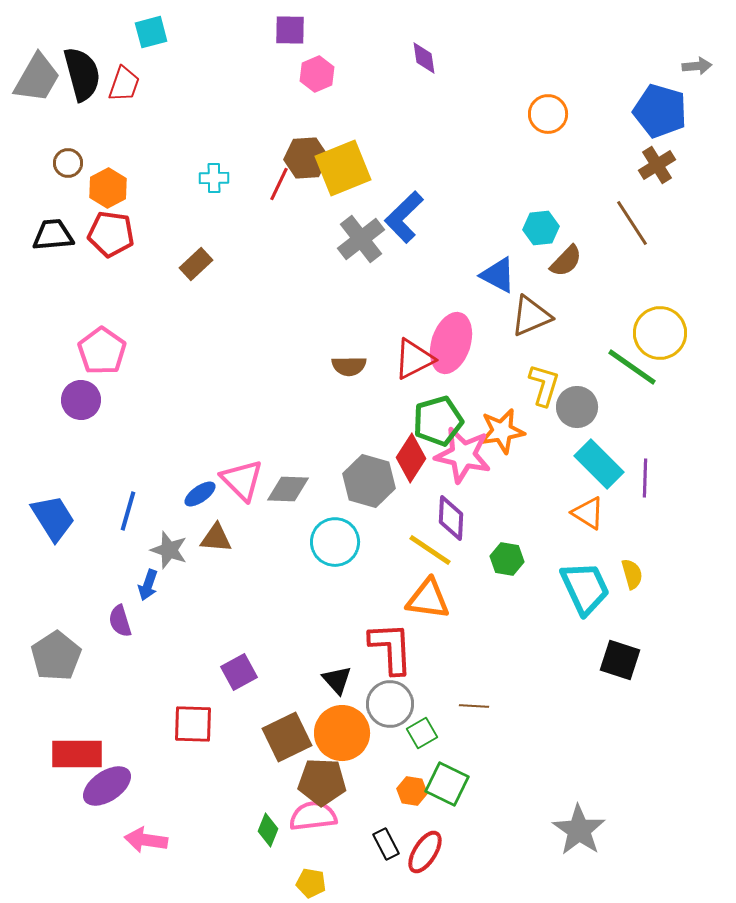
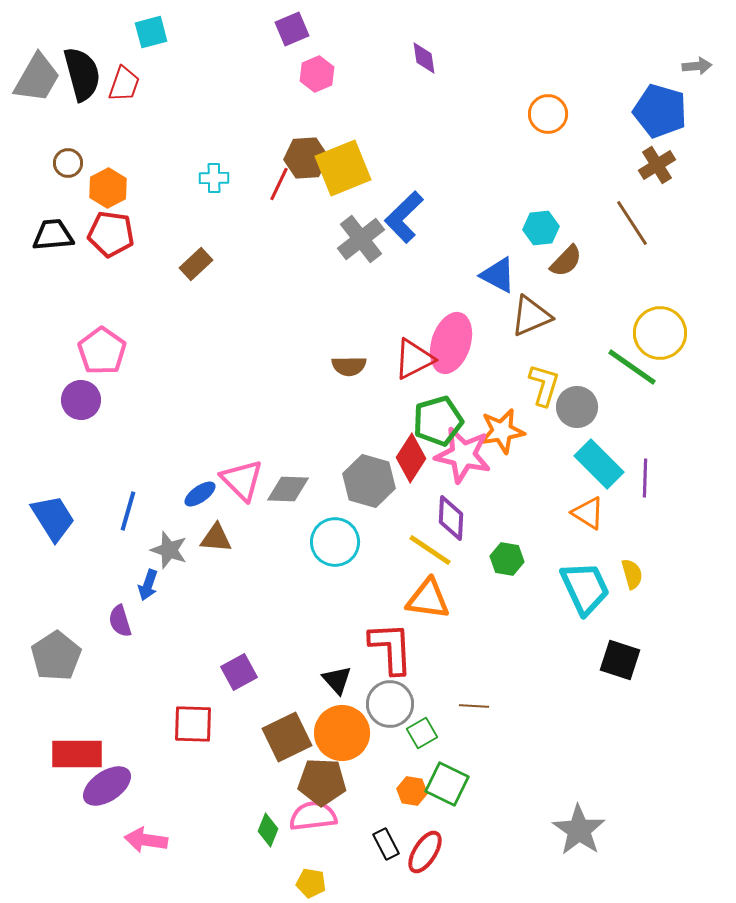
purple square at (290, 30): moved 2 px right, 1 px up; rotated 24 degrees counterclockwise
